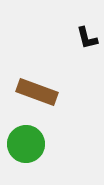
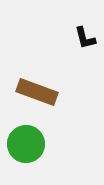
black L-shape: moved 2 px left
